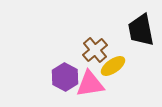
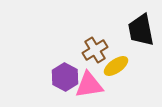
brown cross: rotated 10 degrees clockwise
yellow ellipse: moved 3 px right
pink triangle: moved 1 px left, 1 px down
